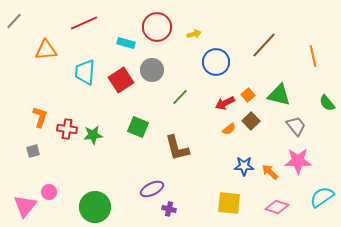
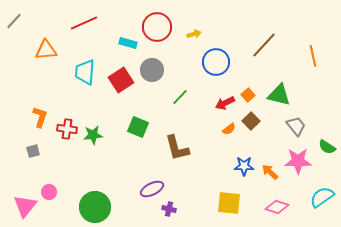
cyan rectangle: moved 2 px right
green semicircle: moved 44 px down; rotated 18 degrees counterclockwise
